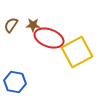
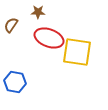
brown star: moved 5 px right, 13 px up
yellow square: rotated 36 degrees clockwise
